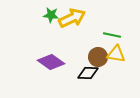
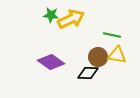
yellow arrow: moved 1 px left, 1 px down
yellow triangle: moved 1 px right, 1 px down
